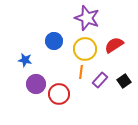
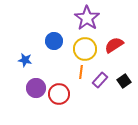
purple star: rotated 15 degrees clockwise
purple circle: moved 4 px down
